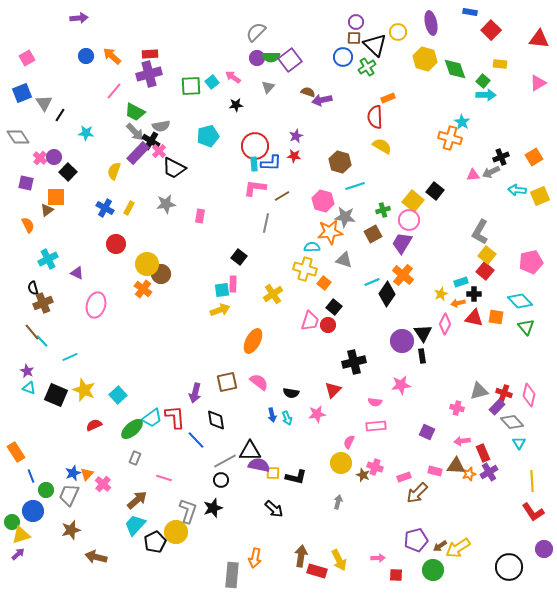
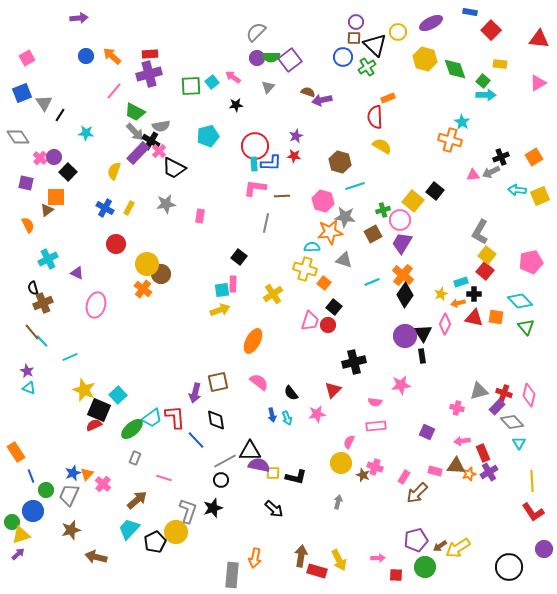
purple ellipse at (431, 23): rotated 75 degrees clockwise
orange cross at (450, 138): moved 2 px down
brown line at (282, 196): rotated 28 degrees clockwise
pink circle at (409, 220): moved 9 px left
black diamond at (387, 294): moved 18 px right, 1 px down
purple circle at (402, 341): moved 3 px right, 5 px up
brown square at (227, 382): moved 9 px left
black semicircle at (291, 393): rotated 42 degrees clockwise
black square at (56, 395): moved 43 px right, 15 px down
pink rectangle at (404, 477): rotated 40 degrees counterclockwise
cyan trapezoid at (135, 525): moved 6 px left, 4 px down
green circle at (433, 570): moved 8 px left, 3 px up
